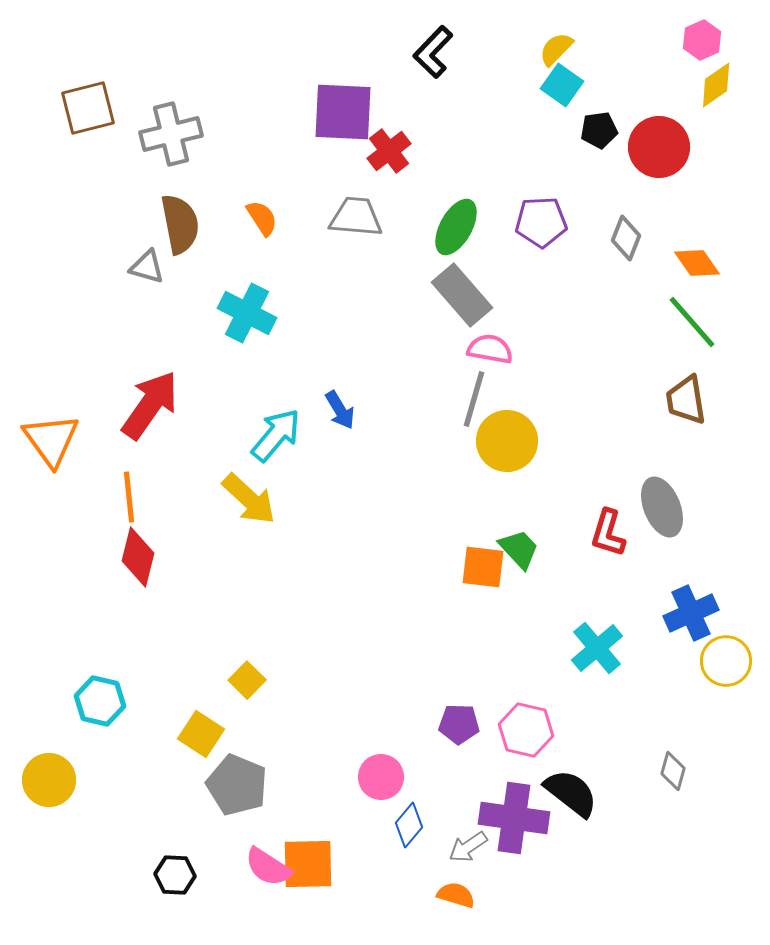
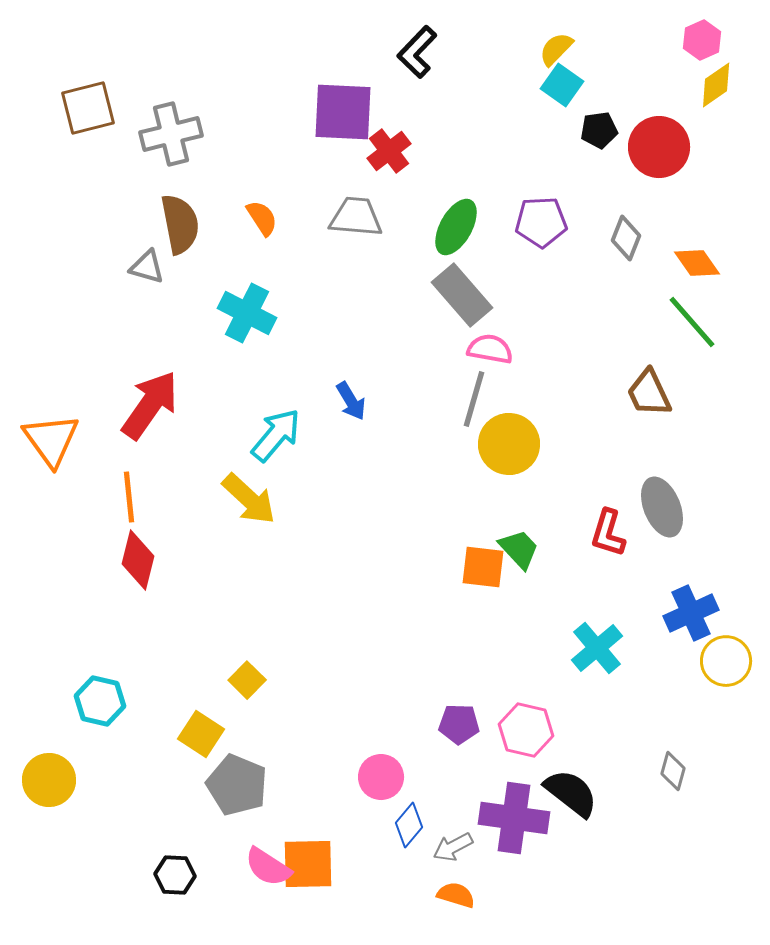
black L-shape at (433, 52): moved 16 px left
brown trapezoid at (686, 400): moved 37 px left, 7 px up; rotated 16 degrees counterclockwise
blue arrow at (340, 410): moved 11 px right, 9 px up
yellow circle at (507, 441): moved 2 px right, 3 px down
red diamond at (138, 557): moved 3 px down
gray arrow at (468, 847): moved 15 px left; rotated 6 degrees clockwise
